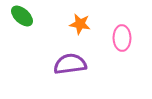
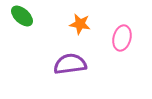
pink ellipse: rotated 15 degrees clockwise
